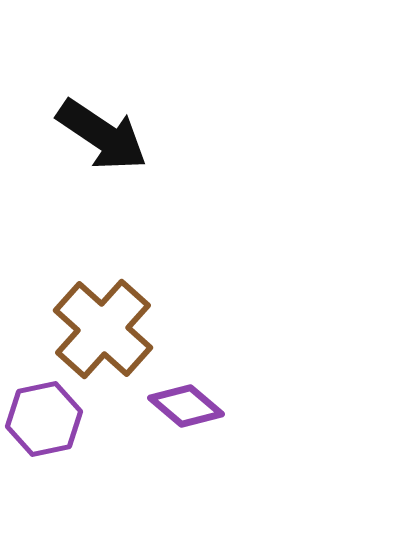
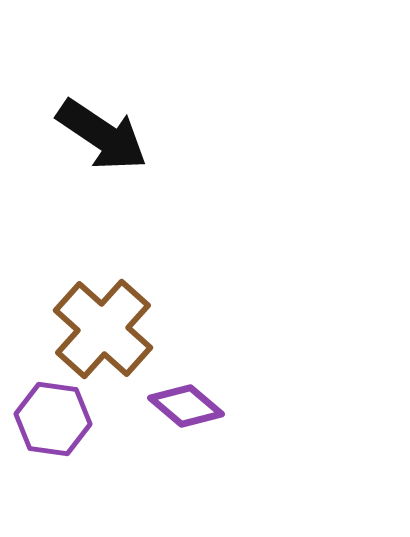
purple hexagon: moved 9 px right; rotated 20 degrees clockwise
